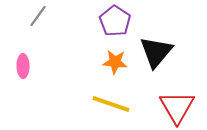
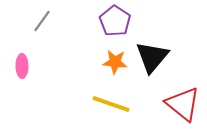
gray line: moved 4 px right, 5 px down
black triangle: moved 4 px left, 5 px down
pink ellipse: moved 1 px left
red triangle: moved 6 px right, 3 px up; rotated 21 degrees counterclockwise
